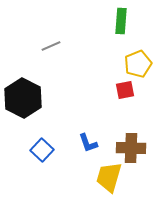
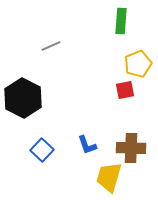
blue L-shape: moved 1 px left, 2 px down
